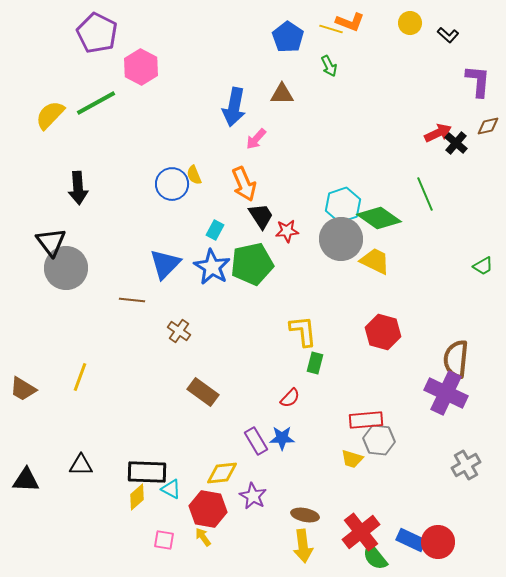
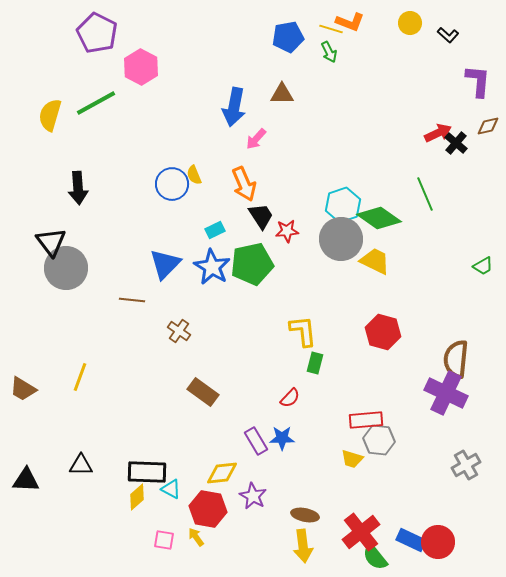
blue pentagon at (288, 37): rotated 28 degrees clockwise
green arrow at (329, 66): moved 14 px up
yellow semicircle at (50, 115): rotated 28 degrees counterclockwise
cyan rectangle at (215, 230): rotated 36 degrees clockwise
yellow arrow at (203, 537): moved 7 px left
